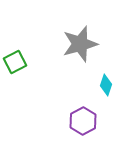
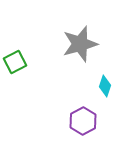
cyan diamond: moved 1 px left, 1 px down
